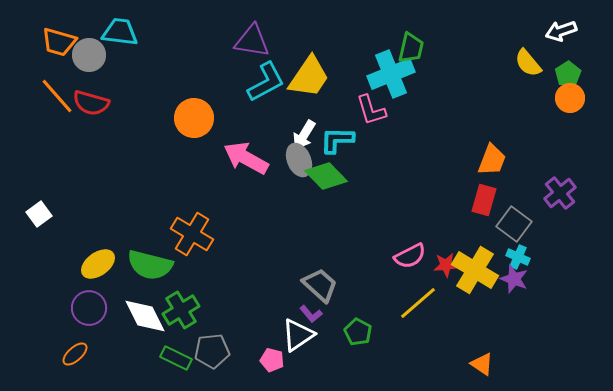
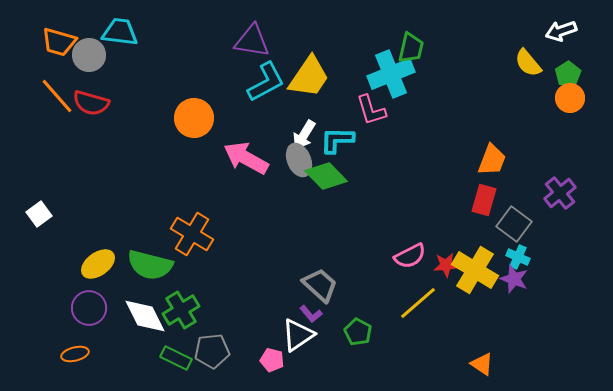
orange ellipse at (75, 354): rotated 28 degrees clockwise
